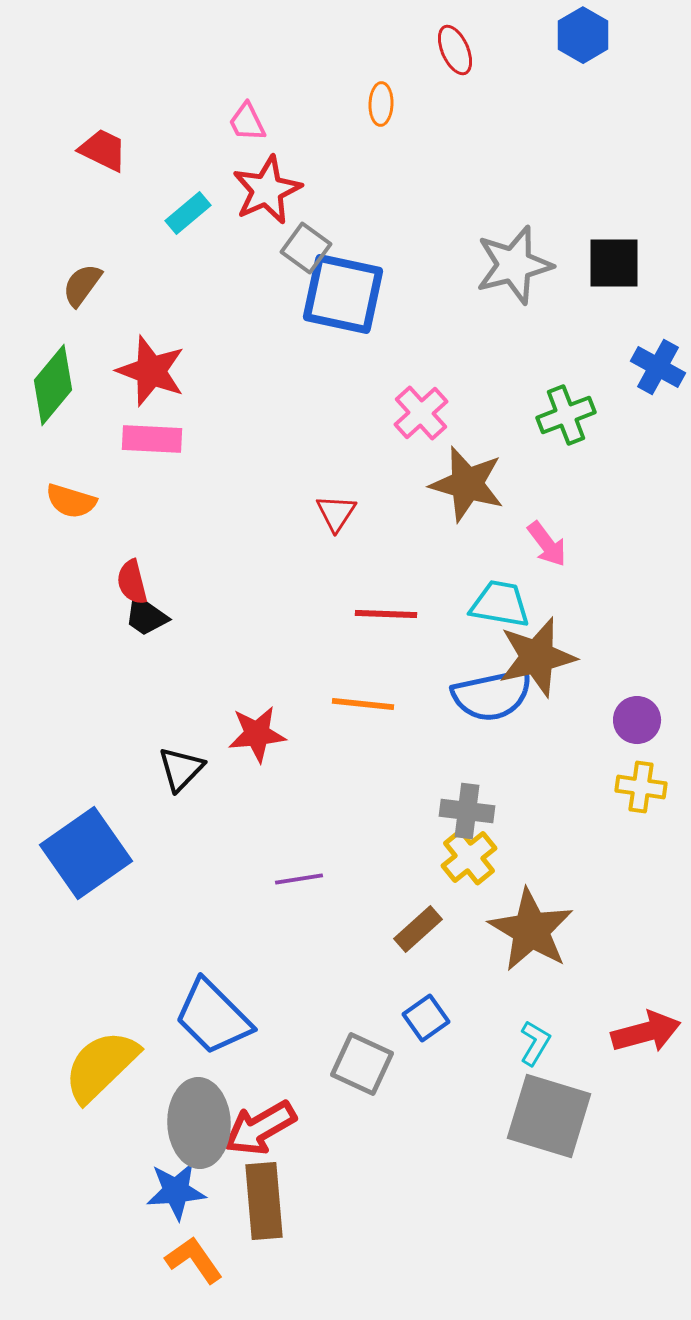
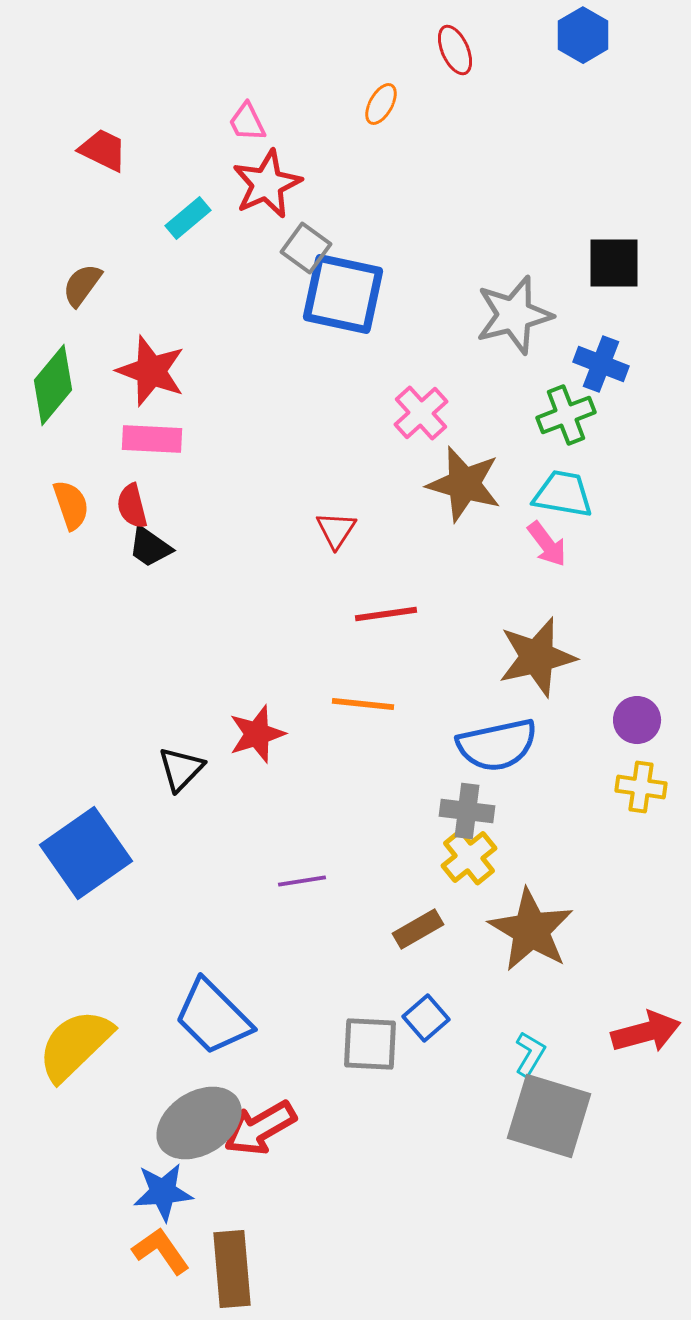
orange ellipse at (381, 104): rotated 27 degrees clockwise
red star at (267, 190): moved 6 px up
cyan rectangle at (188, 213): moved 5 px down
gray star at (514, 265): moved 50 px down
blue cross at (658, 367): moved 57 px left, 3 px up; rotated 8 degrees counterclockwise
brown star at (467, 484): moved 3 px left
orange semicircle at (71, 501): moved 4 px down; rotated 126 degrees counterclockwise
red triangle at (336, 513): moved 17 px down
red semicircle at (132, 582): moved 76 px up
cyan trapezoid at (500, 604): moved 63 px right, 110 px up
red line at (386, 614): rotated 10 degrees counterclockwise
black trapezoid at (146, 616): moved 4 px right, 69 px up
blue semicircle at (492, 695): moved 5 px right, 50 px down
red star at (257, 734): rotated 12 degrees counterclockwise
purple line at (299, 879): moved 3 px right, 2 px down
brown rectangle at (418, 929): rotated 12 degrees clockwise
blue square at (426, 1018): rotated 6 degrees counterclockwise
cyan L-shape at (535, 1043): moved 5 px left, 11 px down
gray square at (362, 1064): moved 8 px right, 20 px up; rotated 22 degrees counterclockwise
yellow semicircle at (101, 1066): moved 26 px left, 21 px up
gray ellipse at (199, 1123): rotated 60 degrees clockwise
blue star at (176, 1191): moved 13 px left, 1 px down
brown rectangle at (264, 1201): moved 32 px left, 68 px down
orange L-shape at (194, 1260): moved 33 px left, 9 px up
